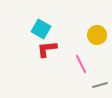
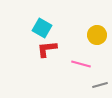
cyan square: moved 1 px right, 1 px up
pink line: rotated 48 degrees counterclockwise
